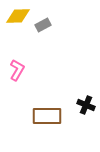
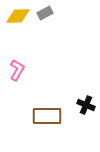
gray rectangle: moved 2 px right, 12 px up
